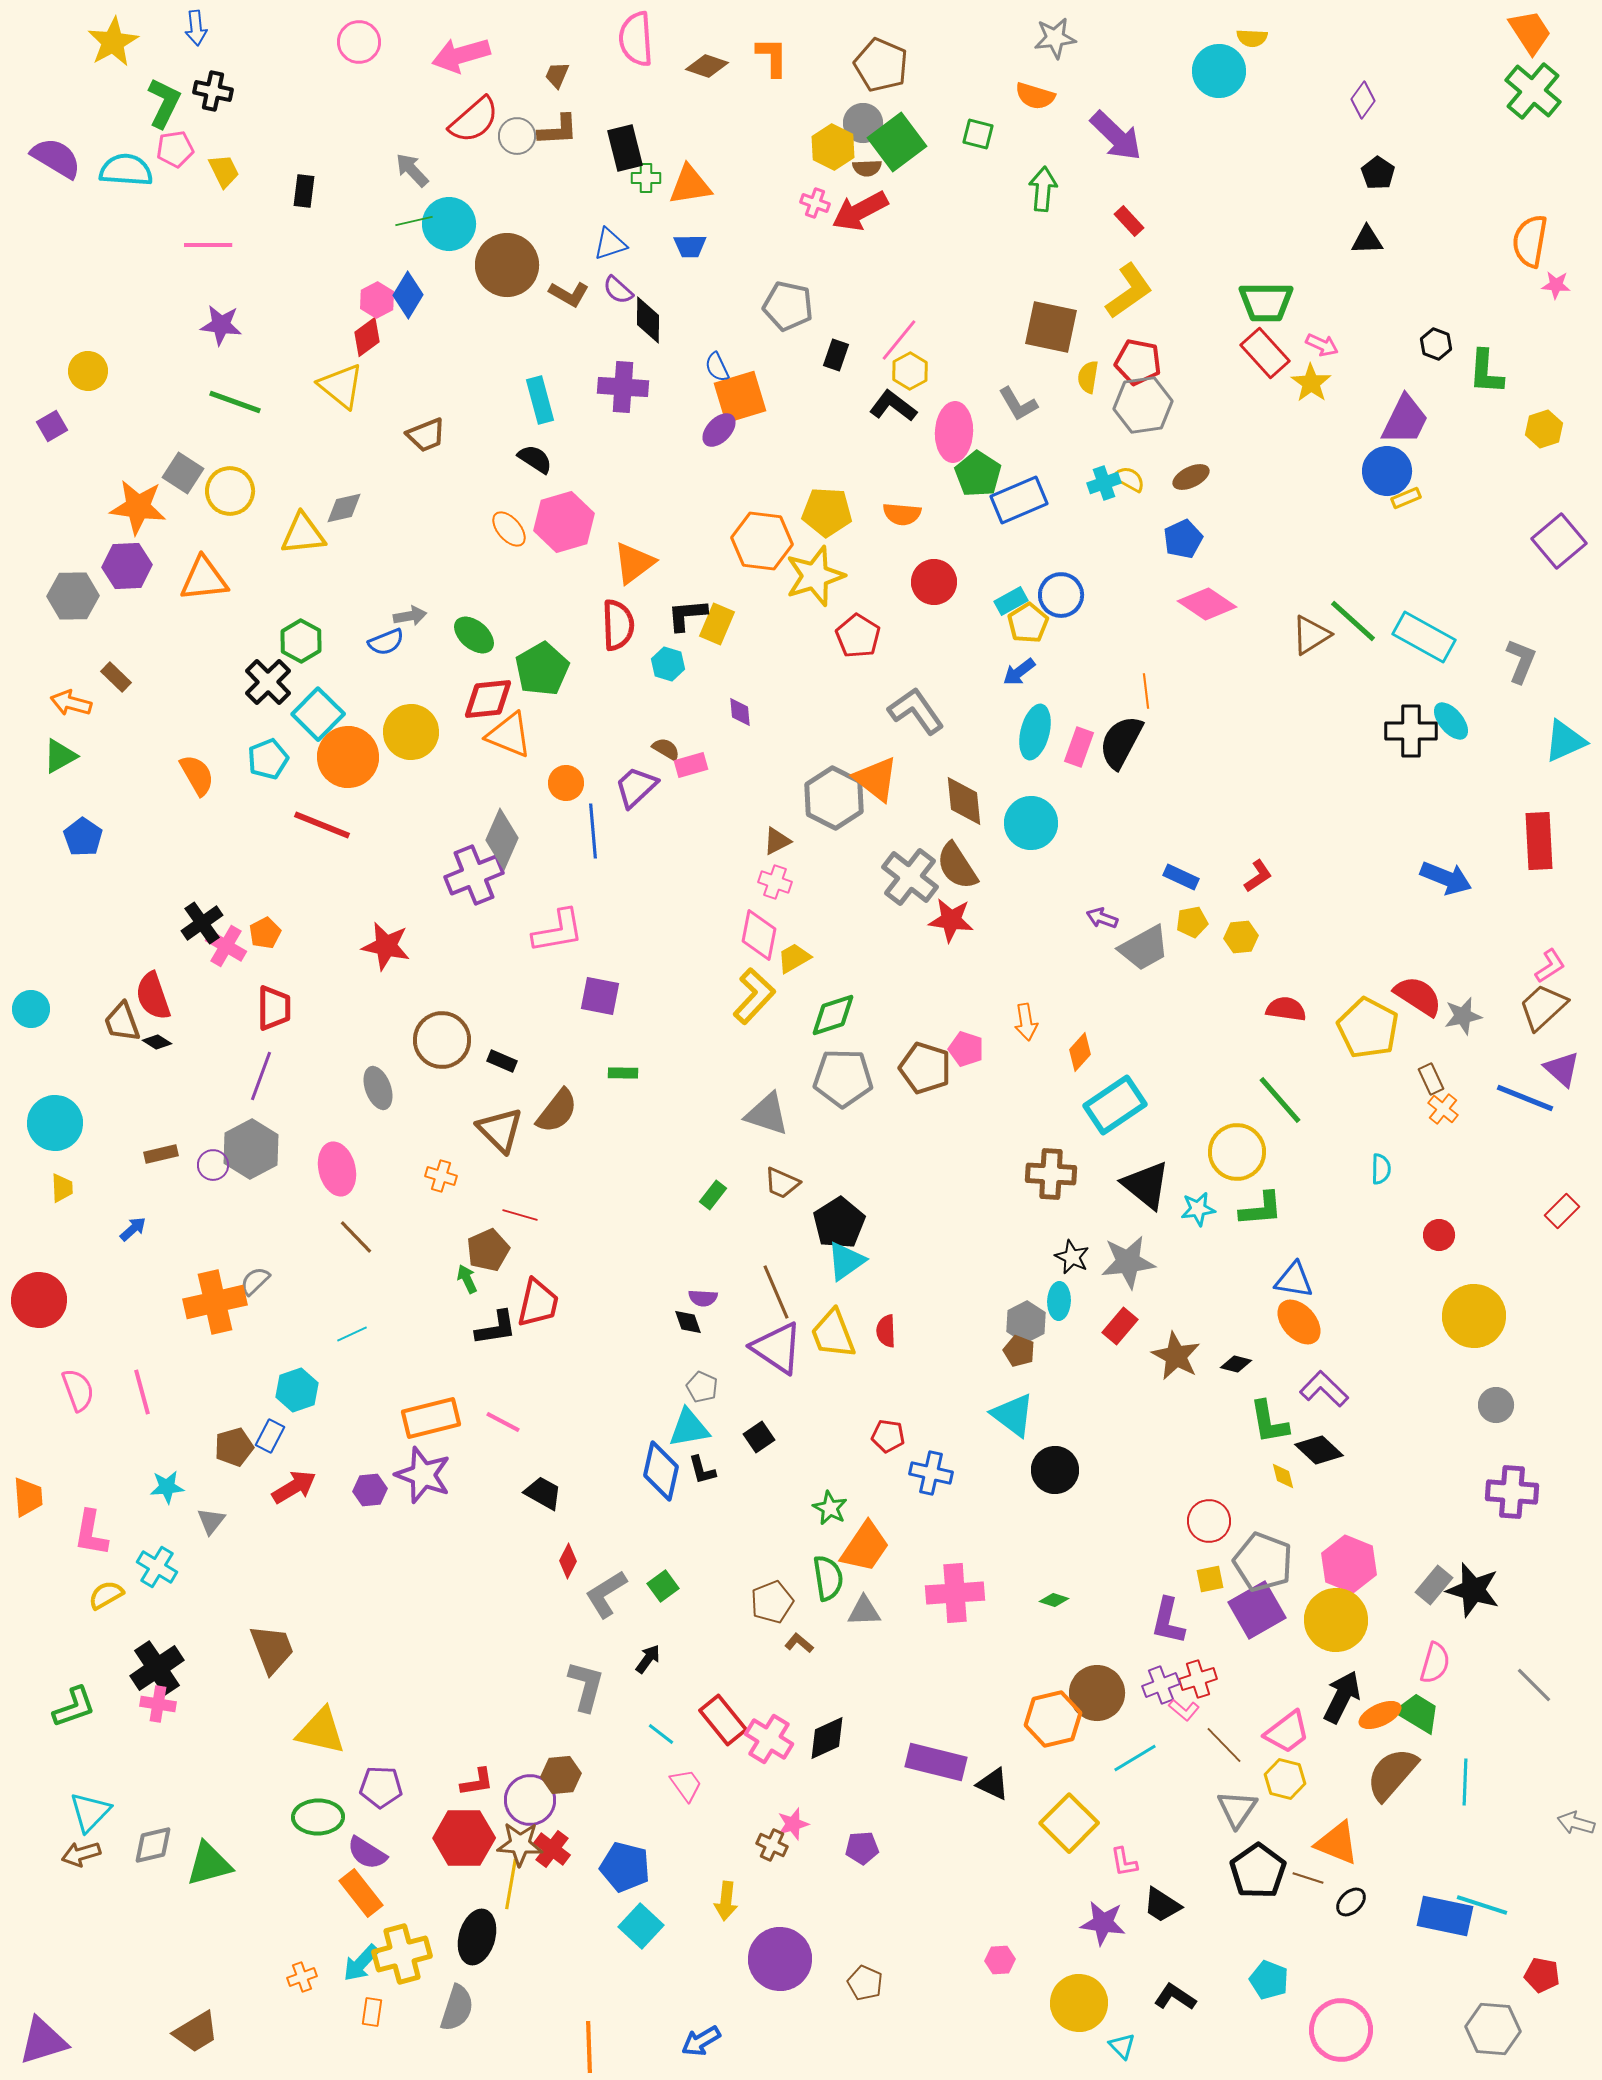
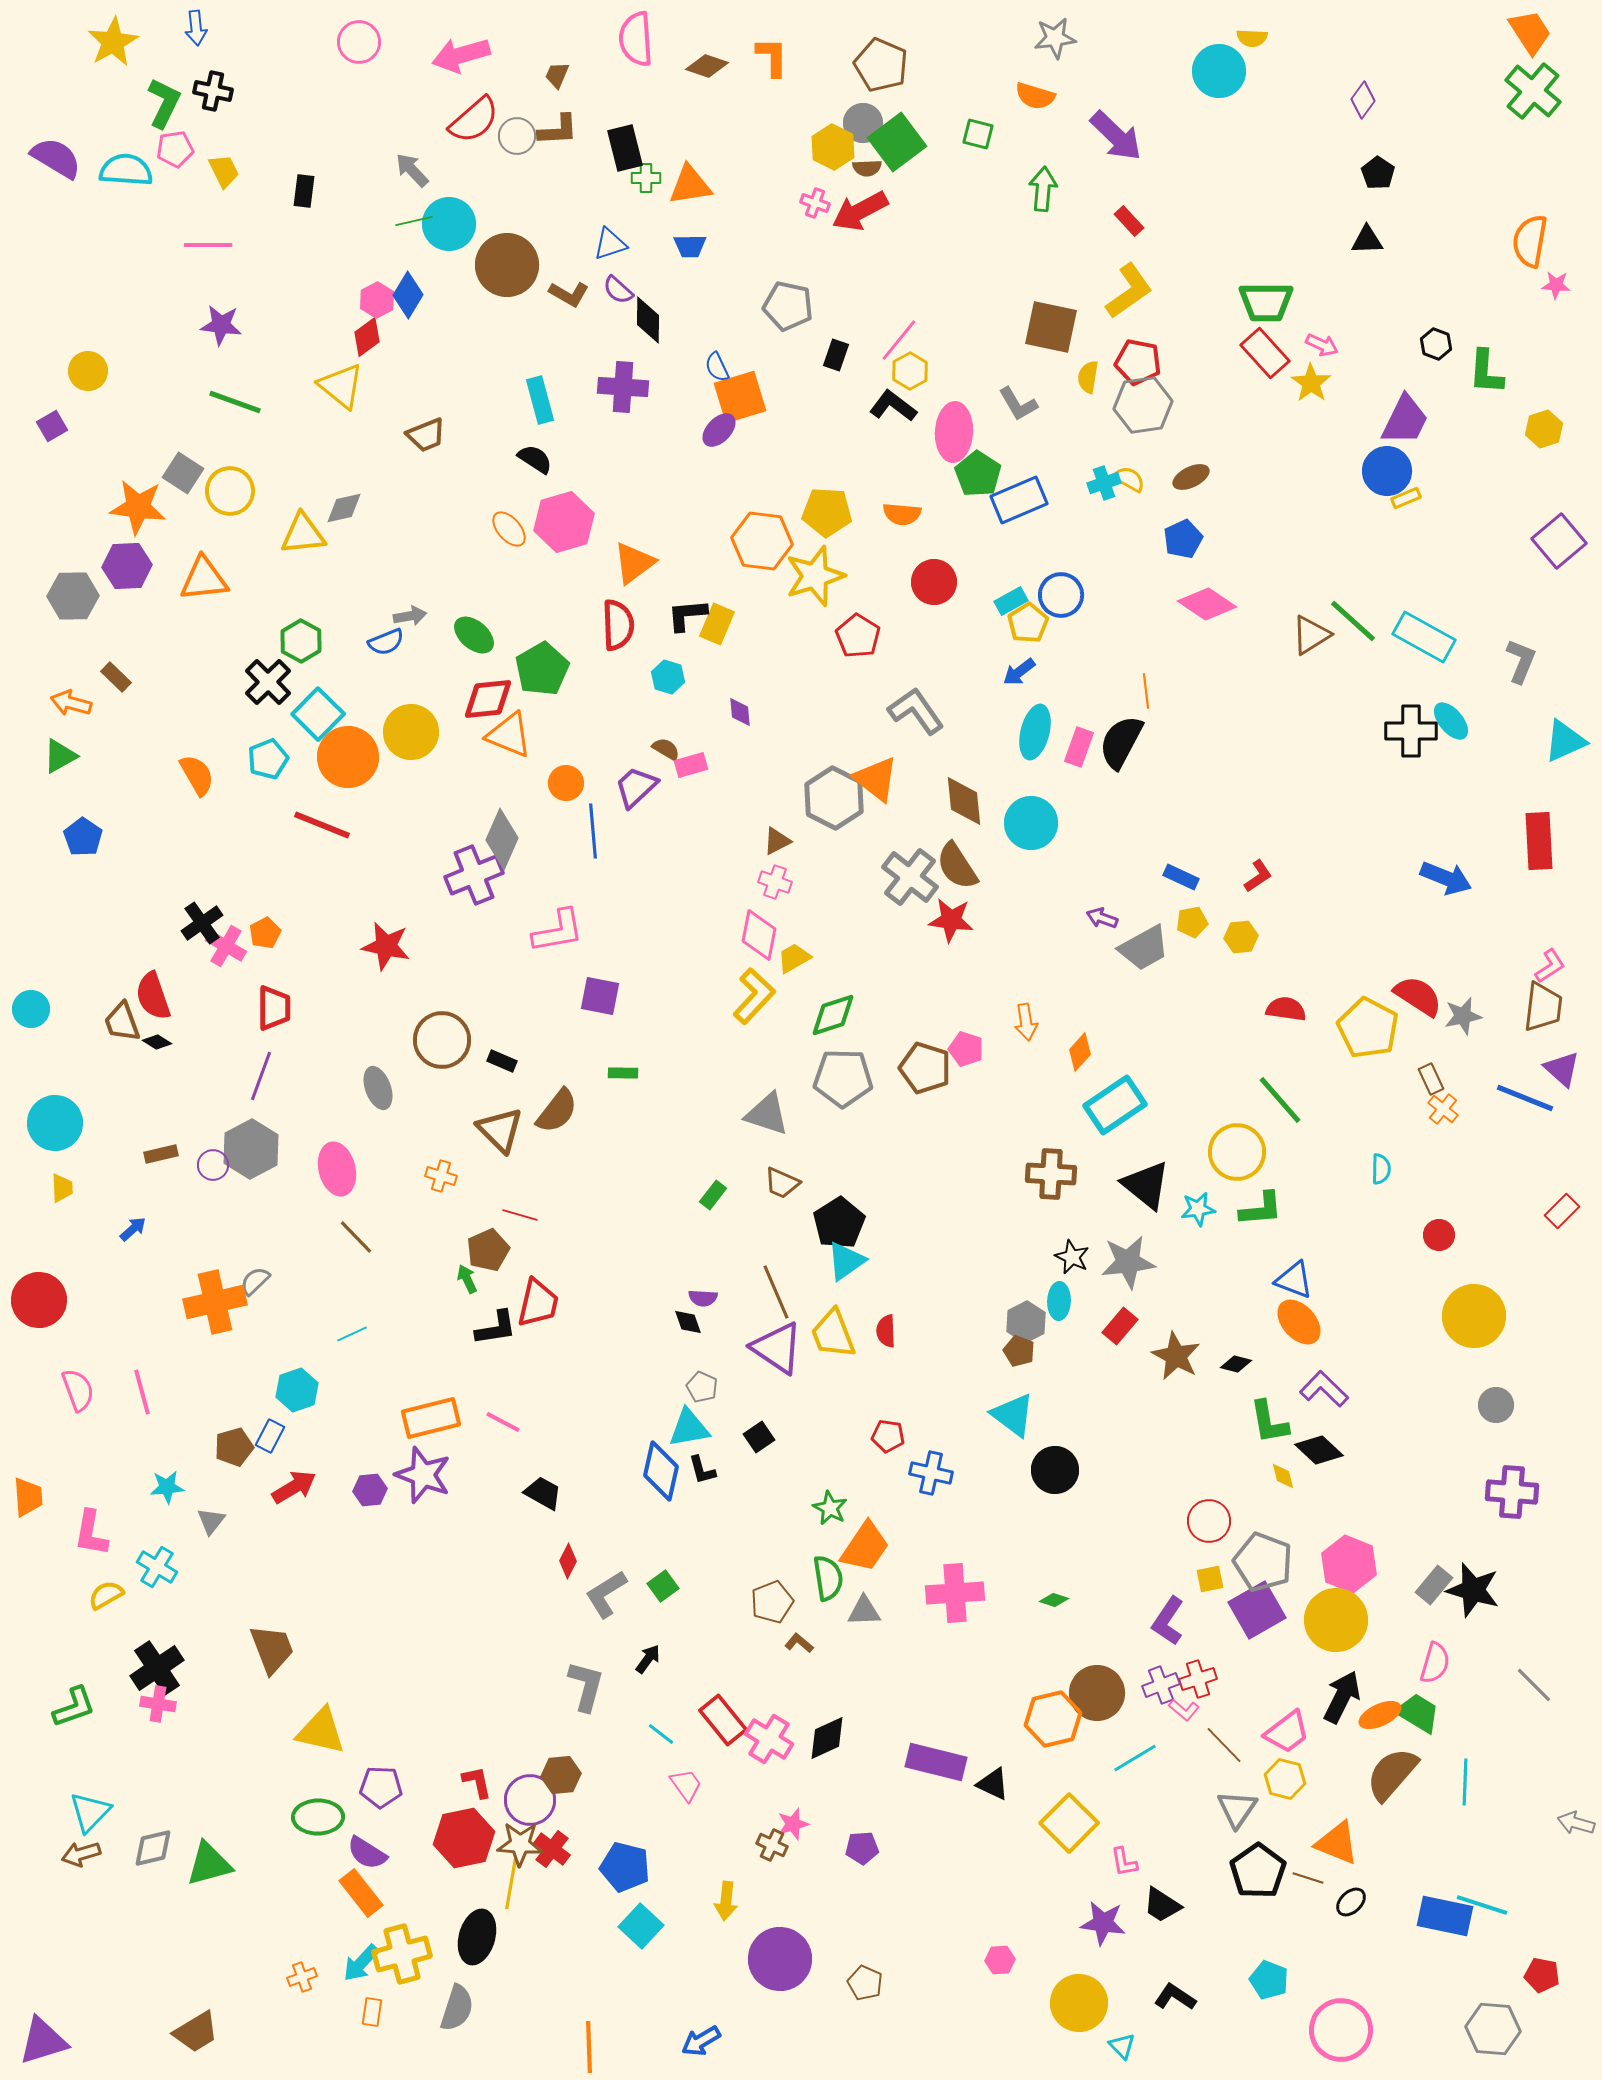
cyan hexagon at (668, 664): moved 13 px down
brown trapezoid at (1543, 1007): rotated 140 degrees clockwise
blue triangle at (1294, 1280): rotated 12 degrees clockwise
purple L-shape at (1168, 1621): rotated 21 degrees clockwise
red L-shape at (477, 1782): rotated 93 degrees counterclockwise
red hexagon at (464, 1838): rotated 12 degrees counterclockwise
gray diamond at (153, 1845): moved 3 px down
